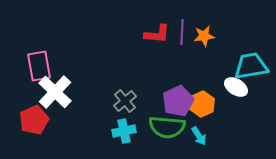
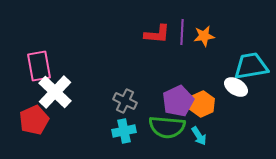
gray cross: rotated 25 degrees counterclockwise
